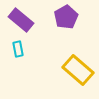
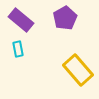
purple pentagon: moved 1 px left, 1 px down
yellow rectangle: rotated 8 degrees clockwise
